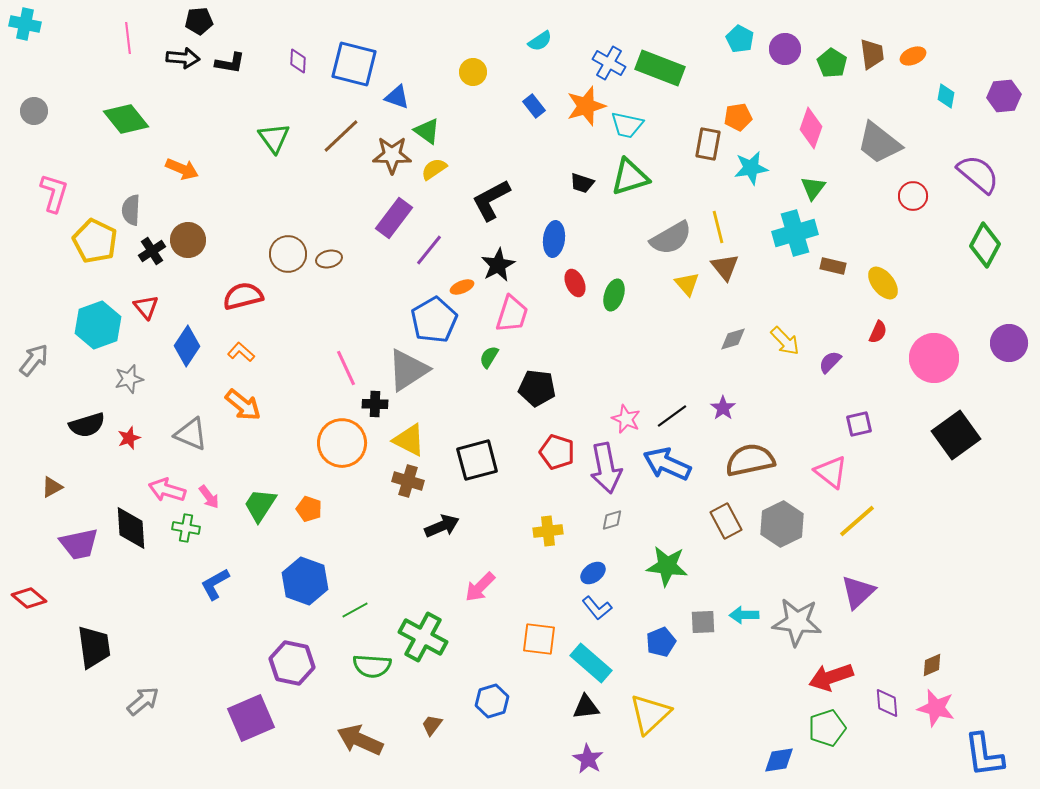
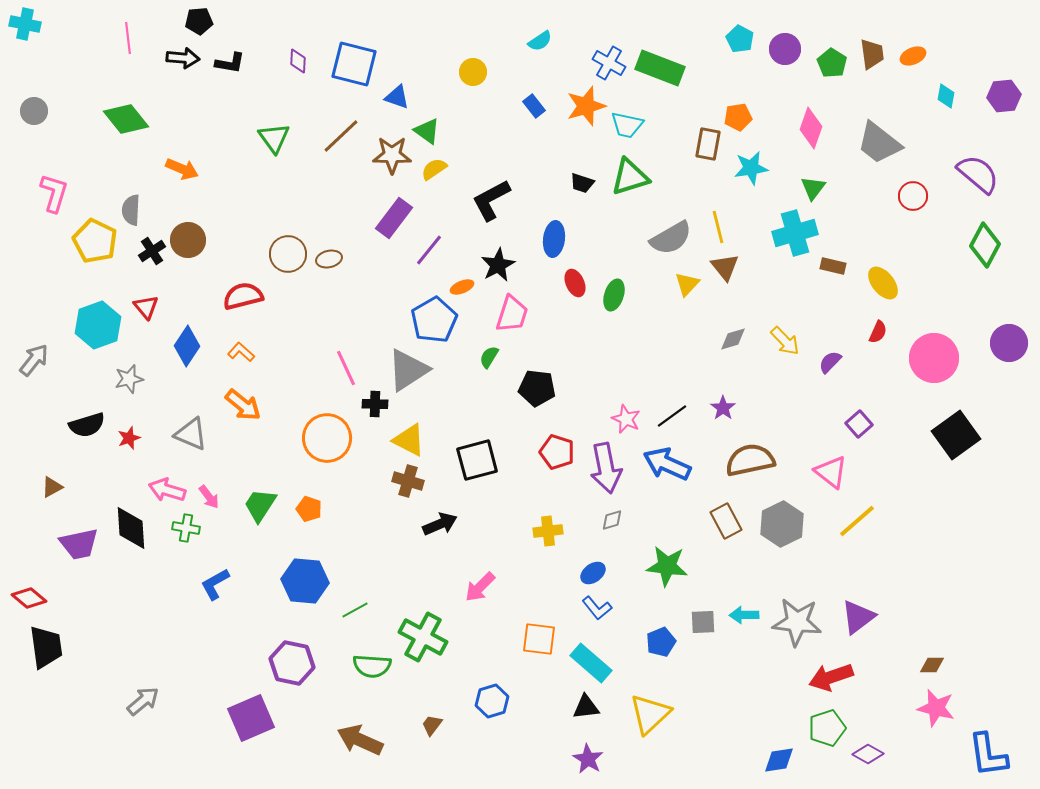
yellow triangle at (687, 284): rotated 24 degrees clockwise
purple square at (859, 424): rotated 28 degrees counterclockwise
orange circle at (342, 443): moved 15 px left, 5 px up
black arrow at (442, 526): moved 2 px left, 2 px up
blue hexagon at (305, 581): rotated 15 degrees counterclockwise
purple triangle at (858, 592): moved 25 px down; rotated 6 degrees clockwise
black trapezoid at (94, 647): moved 48 px left
brown diamond at (932, 665): rotated 25 degrees clockwise
purple diamond at (887, 703): moved 19 px left, 51 px down; rotated 56 degrees counterclockwise
blue L-shape at (984, 755): moved 4 px right
